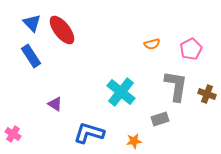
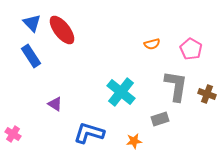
pink pentagon: rotated 15 degrees counterclockwise
